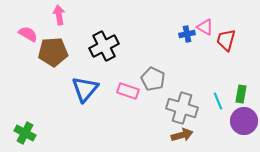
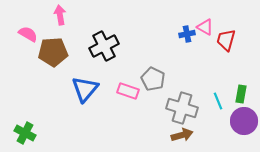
pink arrow: moved 1 px right
